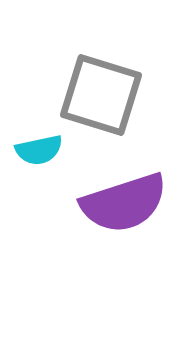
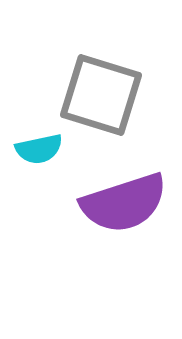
cyan semicircle: moved 1 px up
